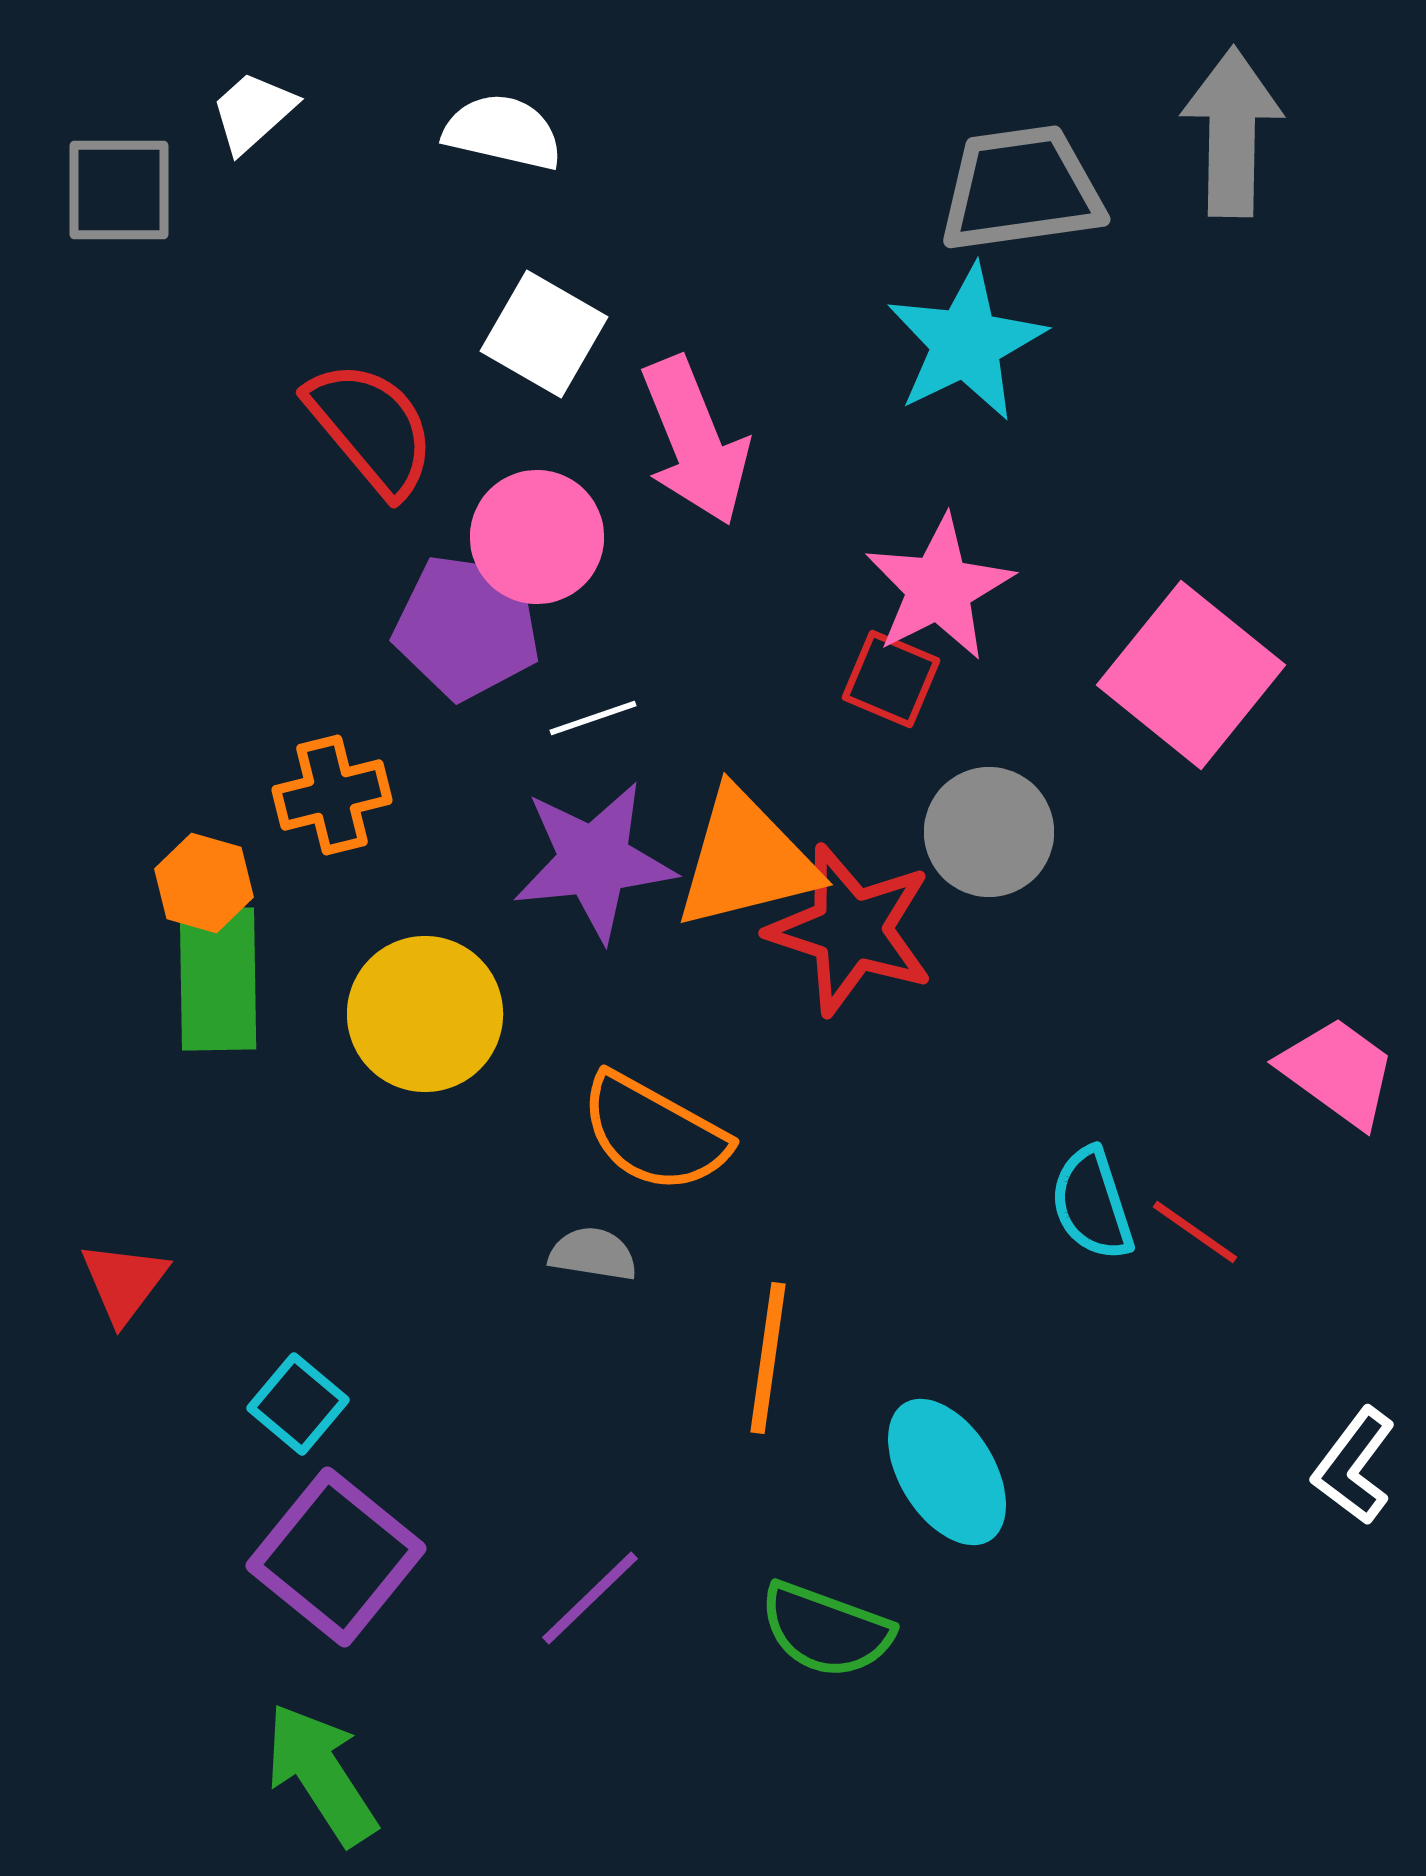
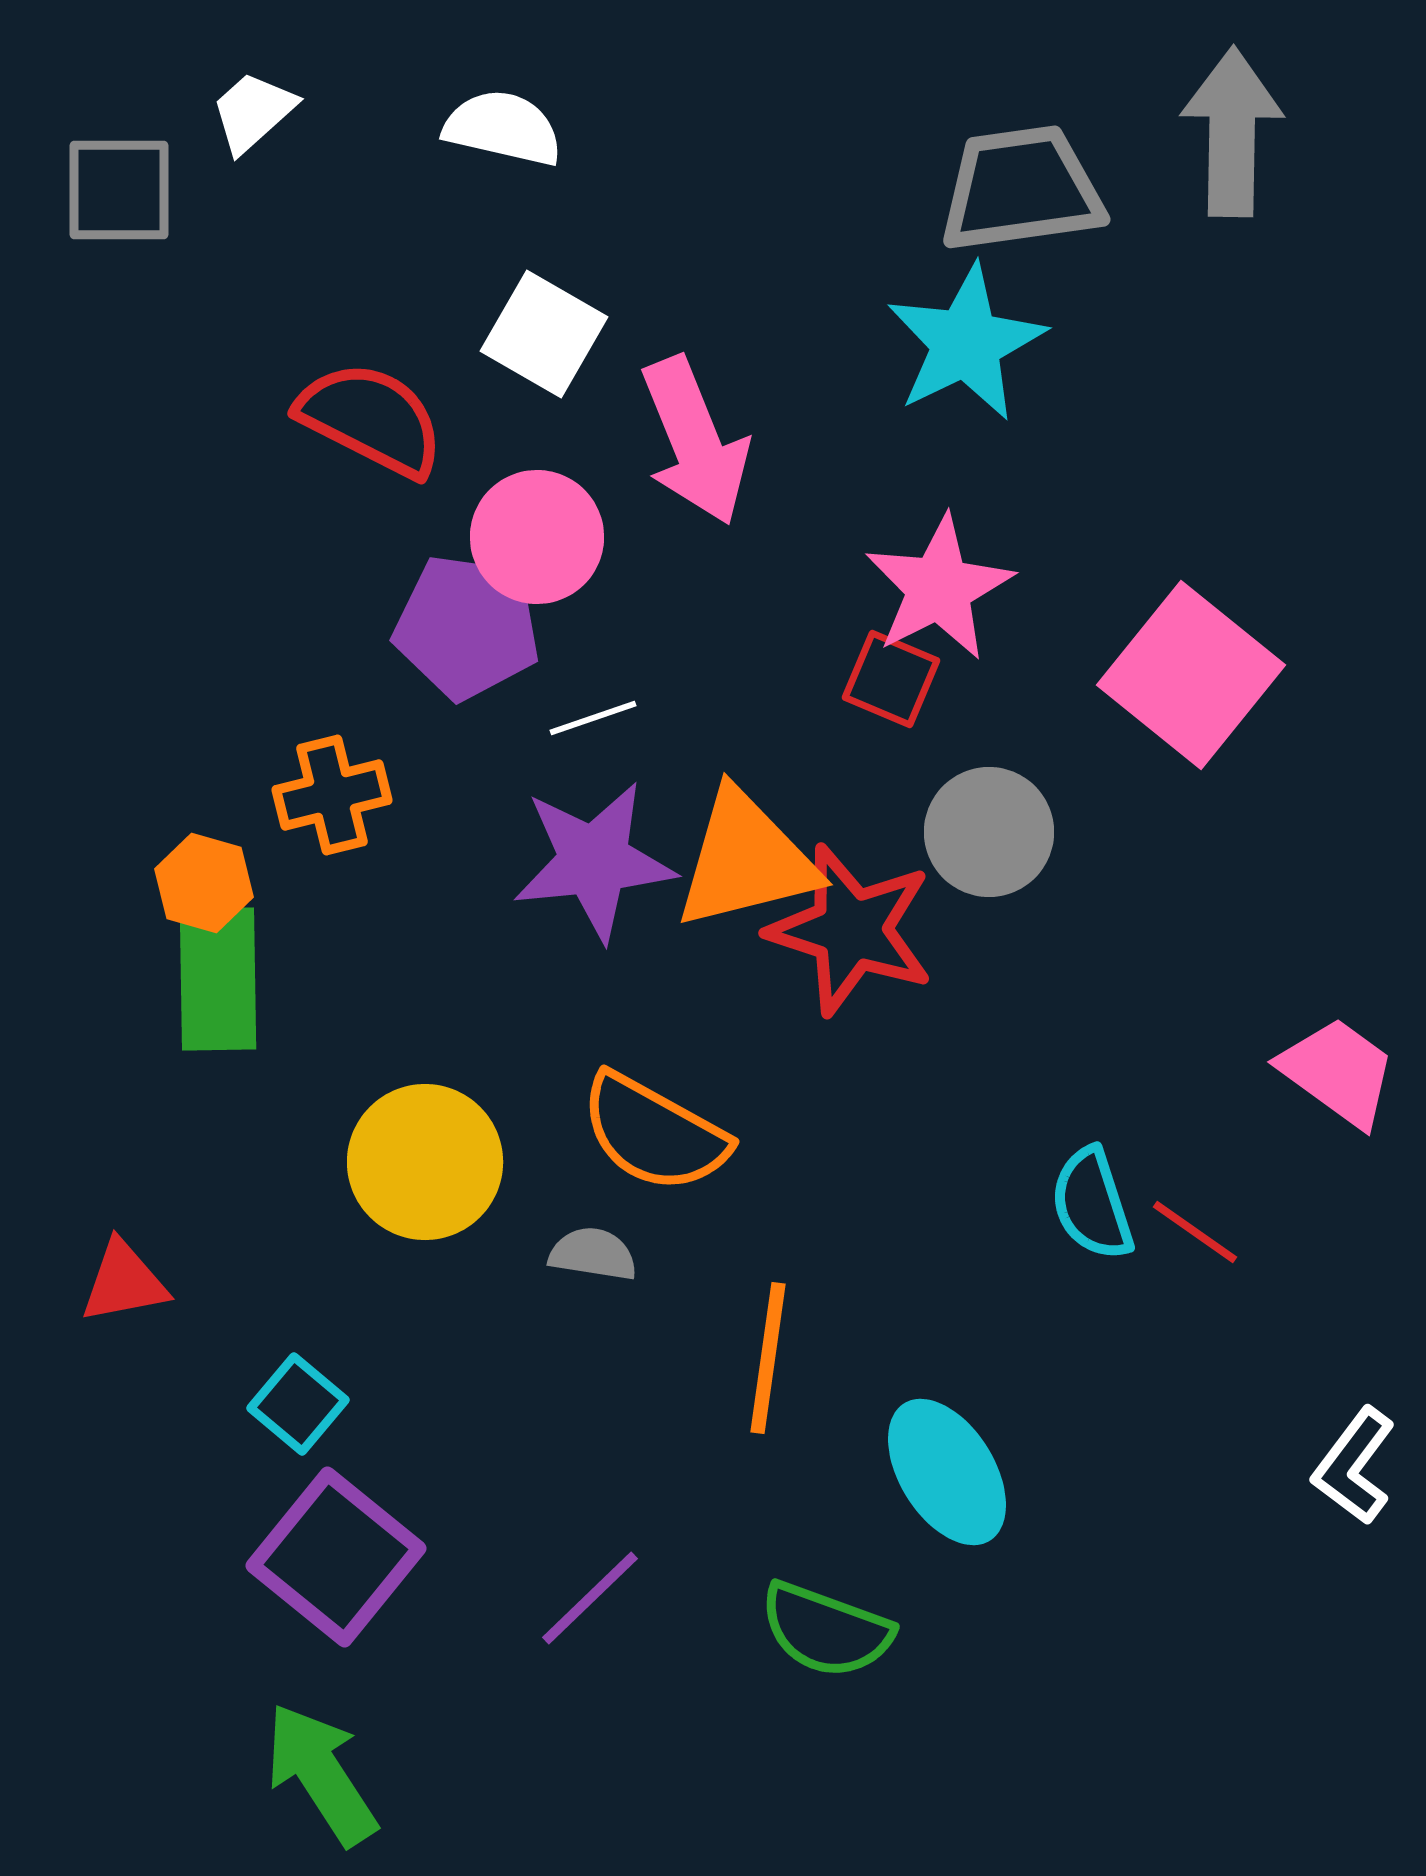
white semicircle: moved 4 px up
red semicircle: moved 9 px up; rotated 23 degrees counterclockwise
yellow circle: moved 148 px down
red triangle: rotated 42 degrees clockwise
